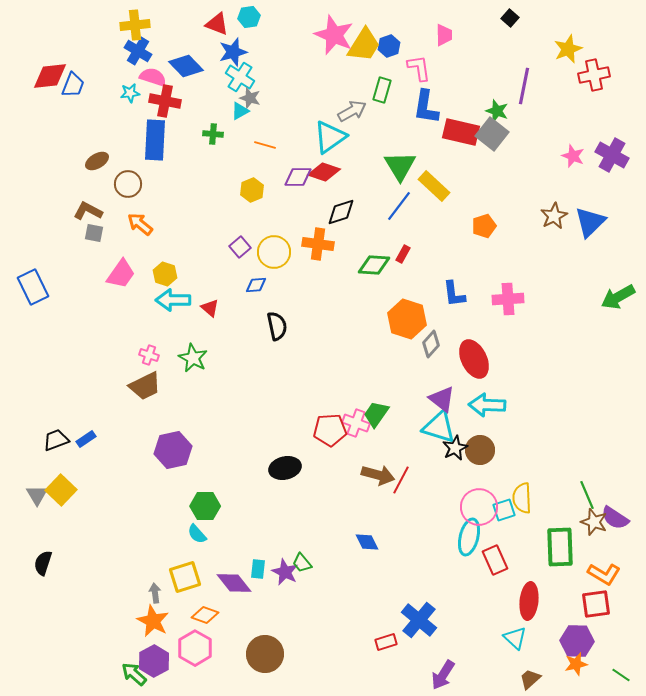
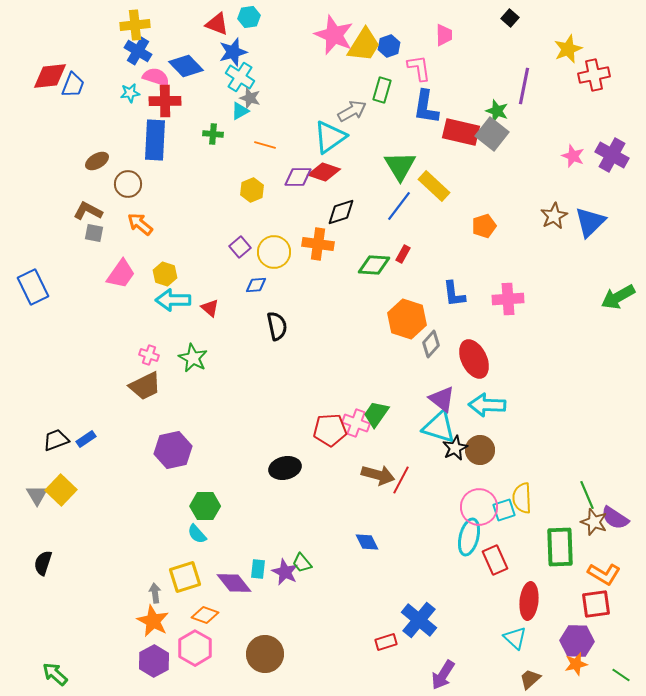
pink semicircle at (153, 77): moved 3 px right
red cross at (165, 101): rotated 12 degrees counterclockwise
green arrow at (134, 674): moved 79 px left
